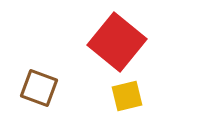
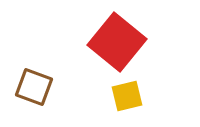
brown square: moved 5 px left, 1 px up
